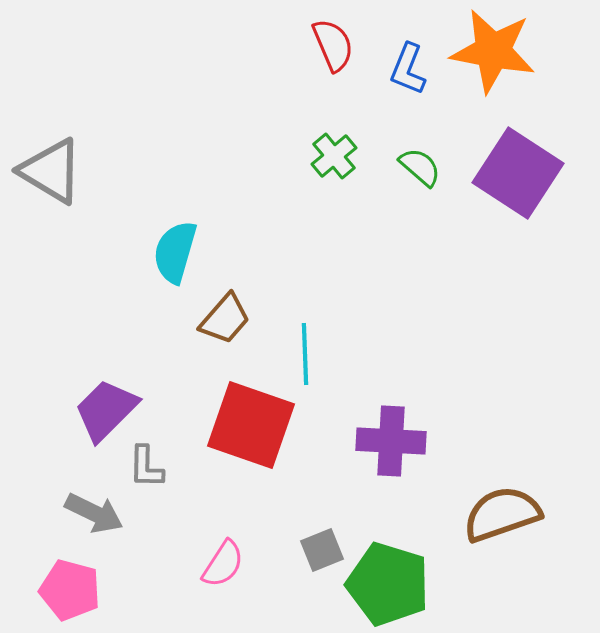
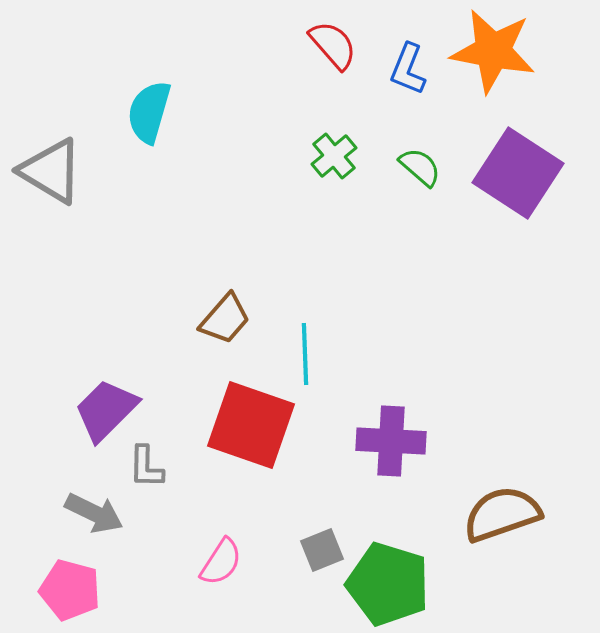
red semicircle: rotated 18 degrees counterclockwise
cyan semicircle: moved 26 px left, 140 px up
pink semicircle: moved 2 px left, 2 px up
